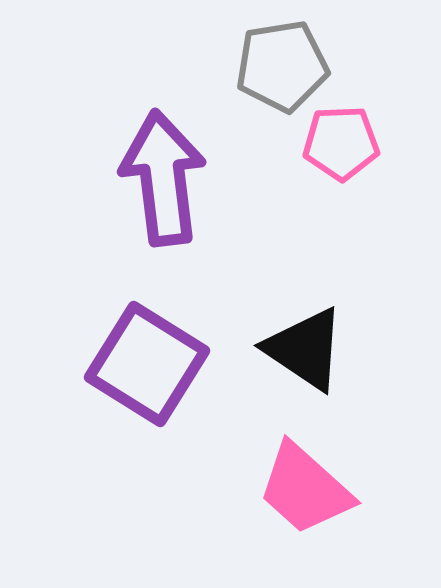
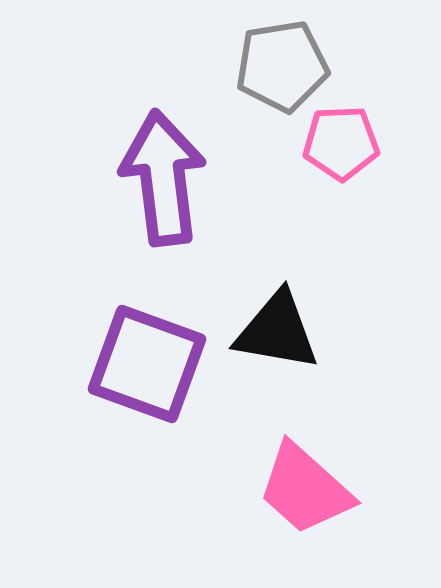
black triangle: moved 28 px left, 18 px up; rotated 24 degrees counterclockwise
purple square: rotated 12 degrees counterclockwise
